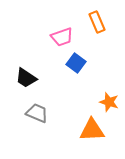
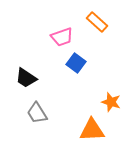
orange rectangle: rotated 25 degrees counterclockwise
orange star: moved 2 px right
gray trapezoid: rotated 145 degrees counterclockwise
